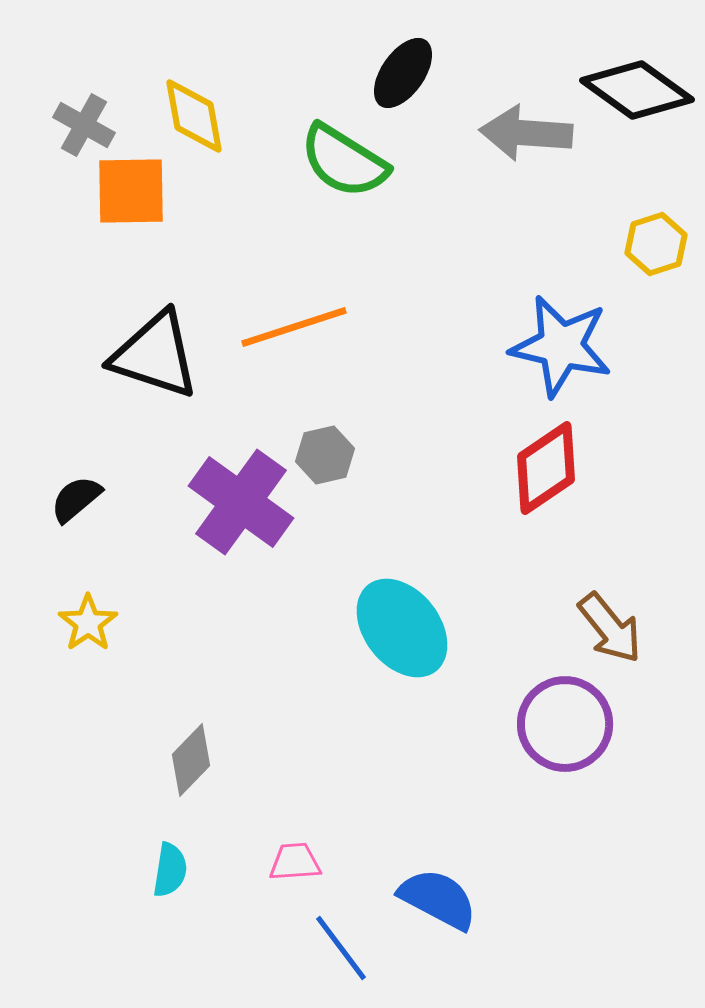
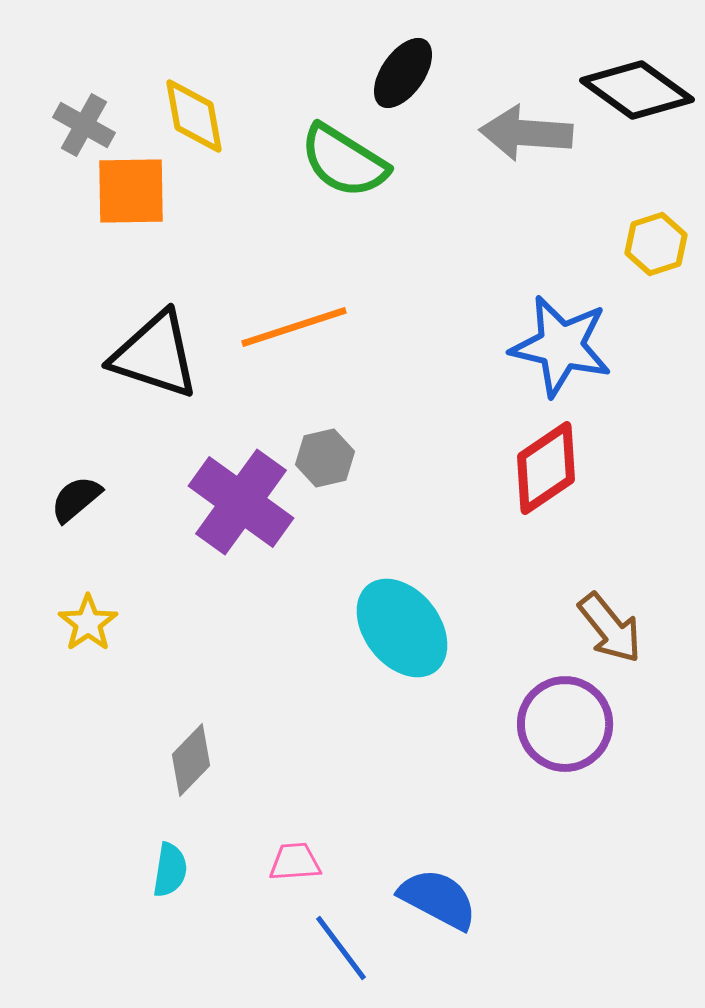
gray hexagon: moved 3 px down
